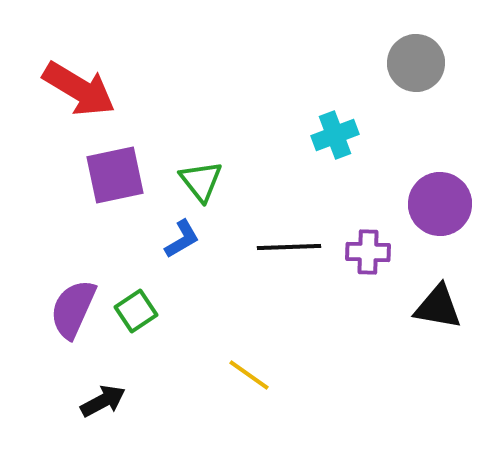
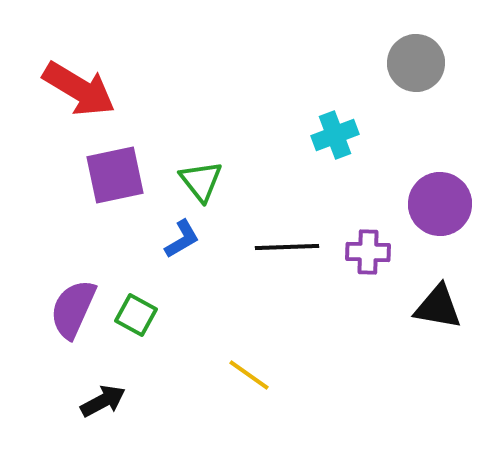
black line: moved 2 px left
green square: moved 4 px down; rotated 27 degrees counterclockwise
